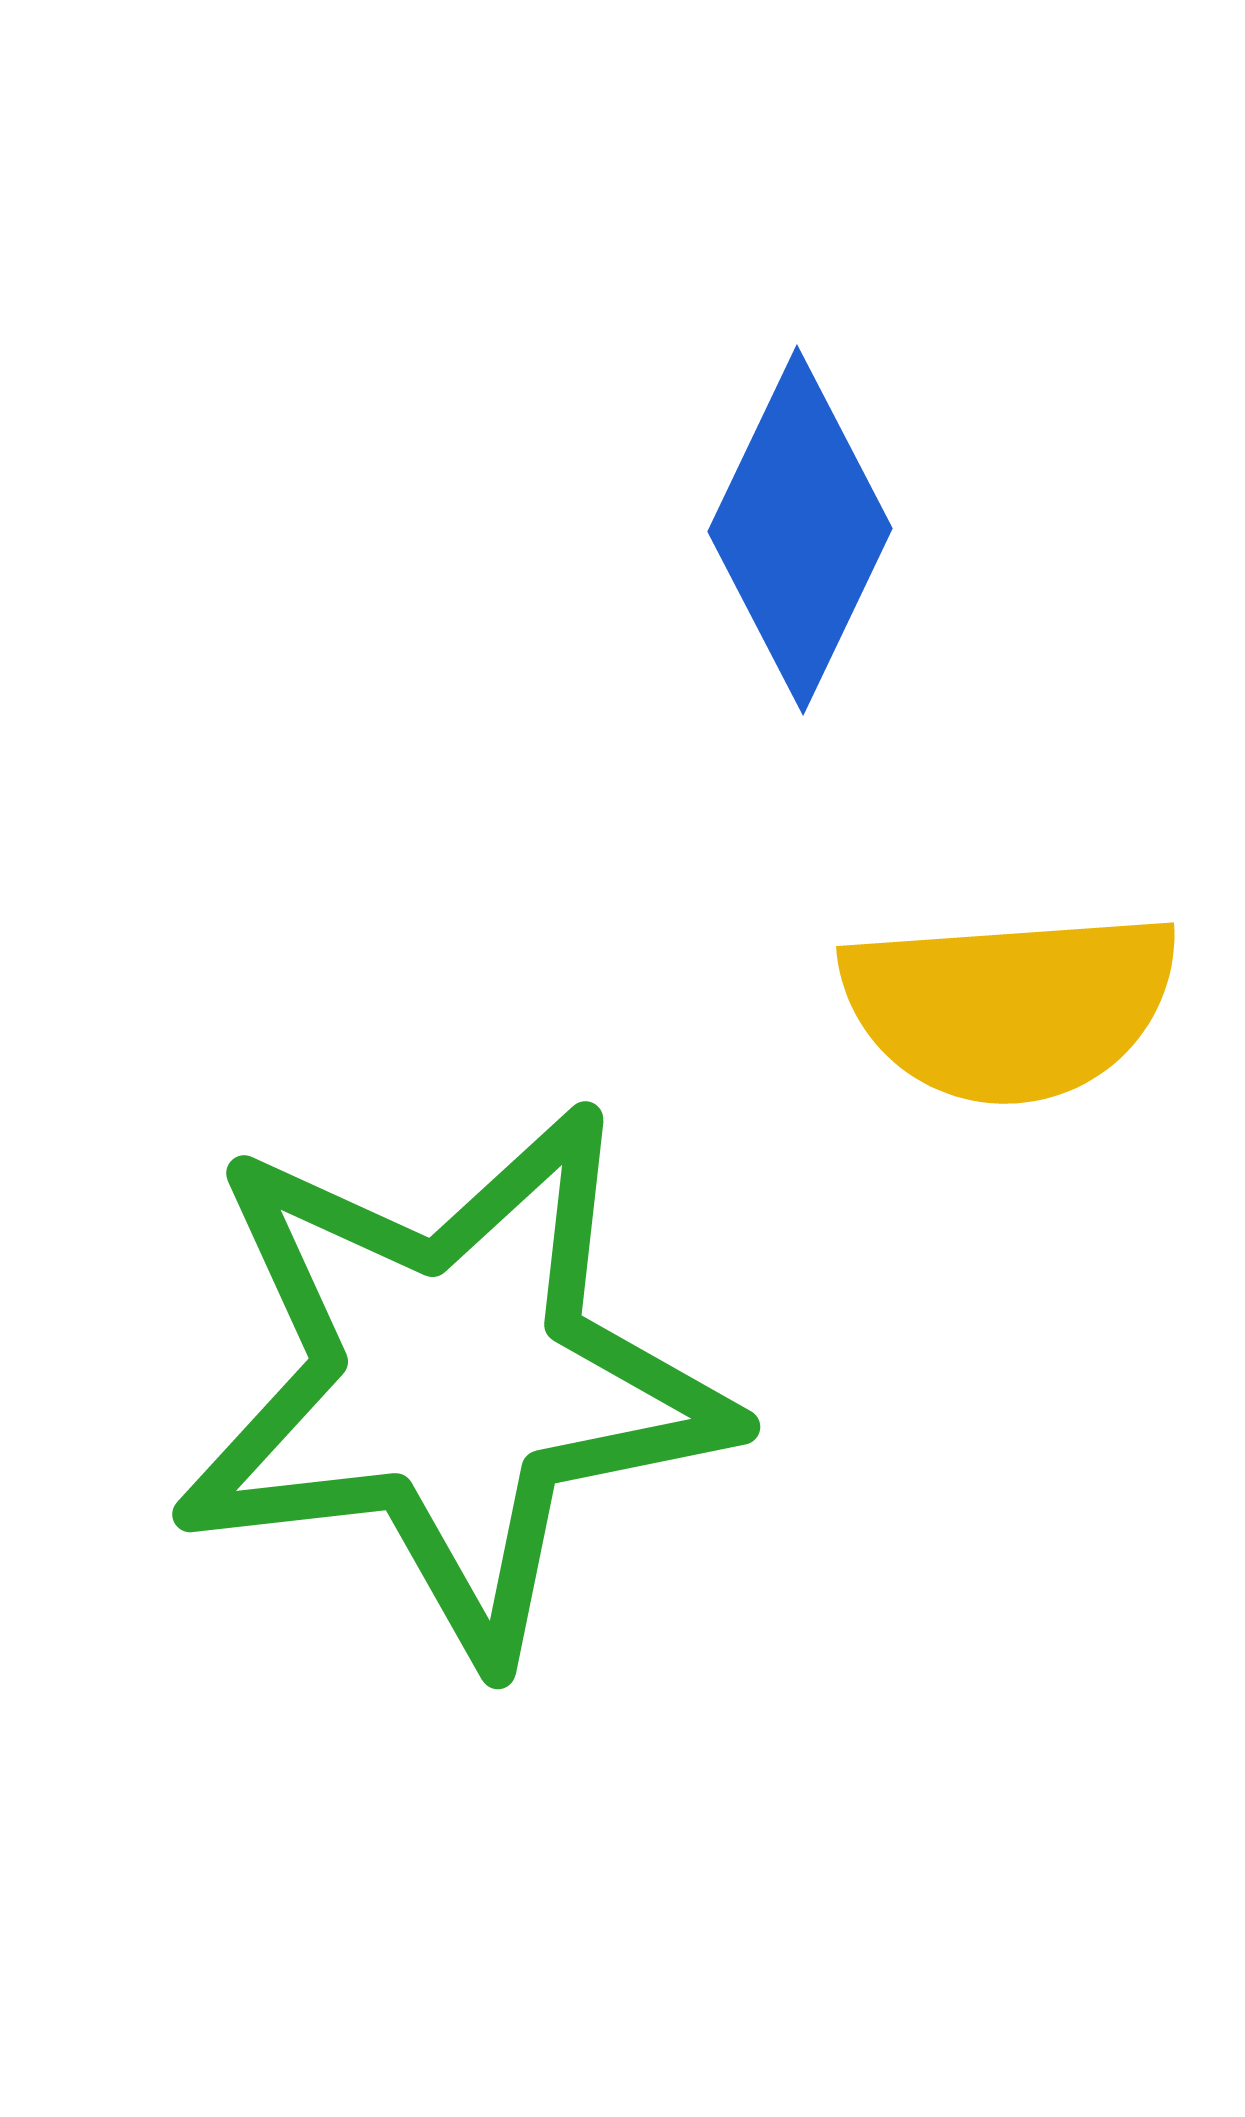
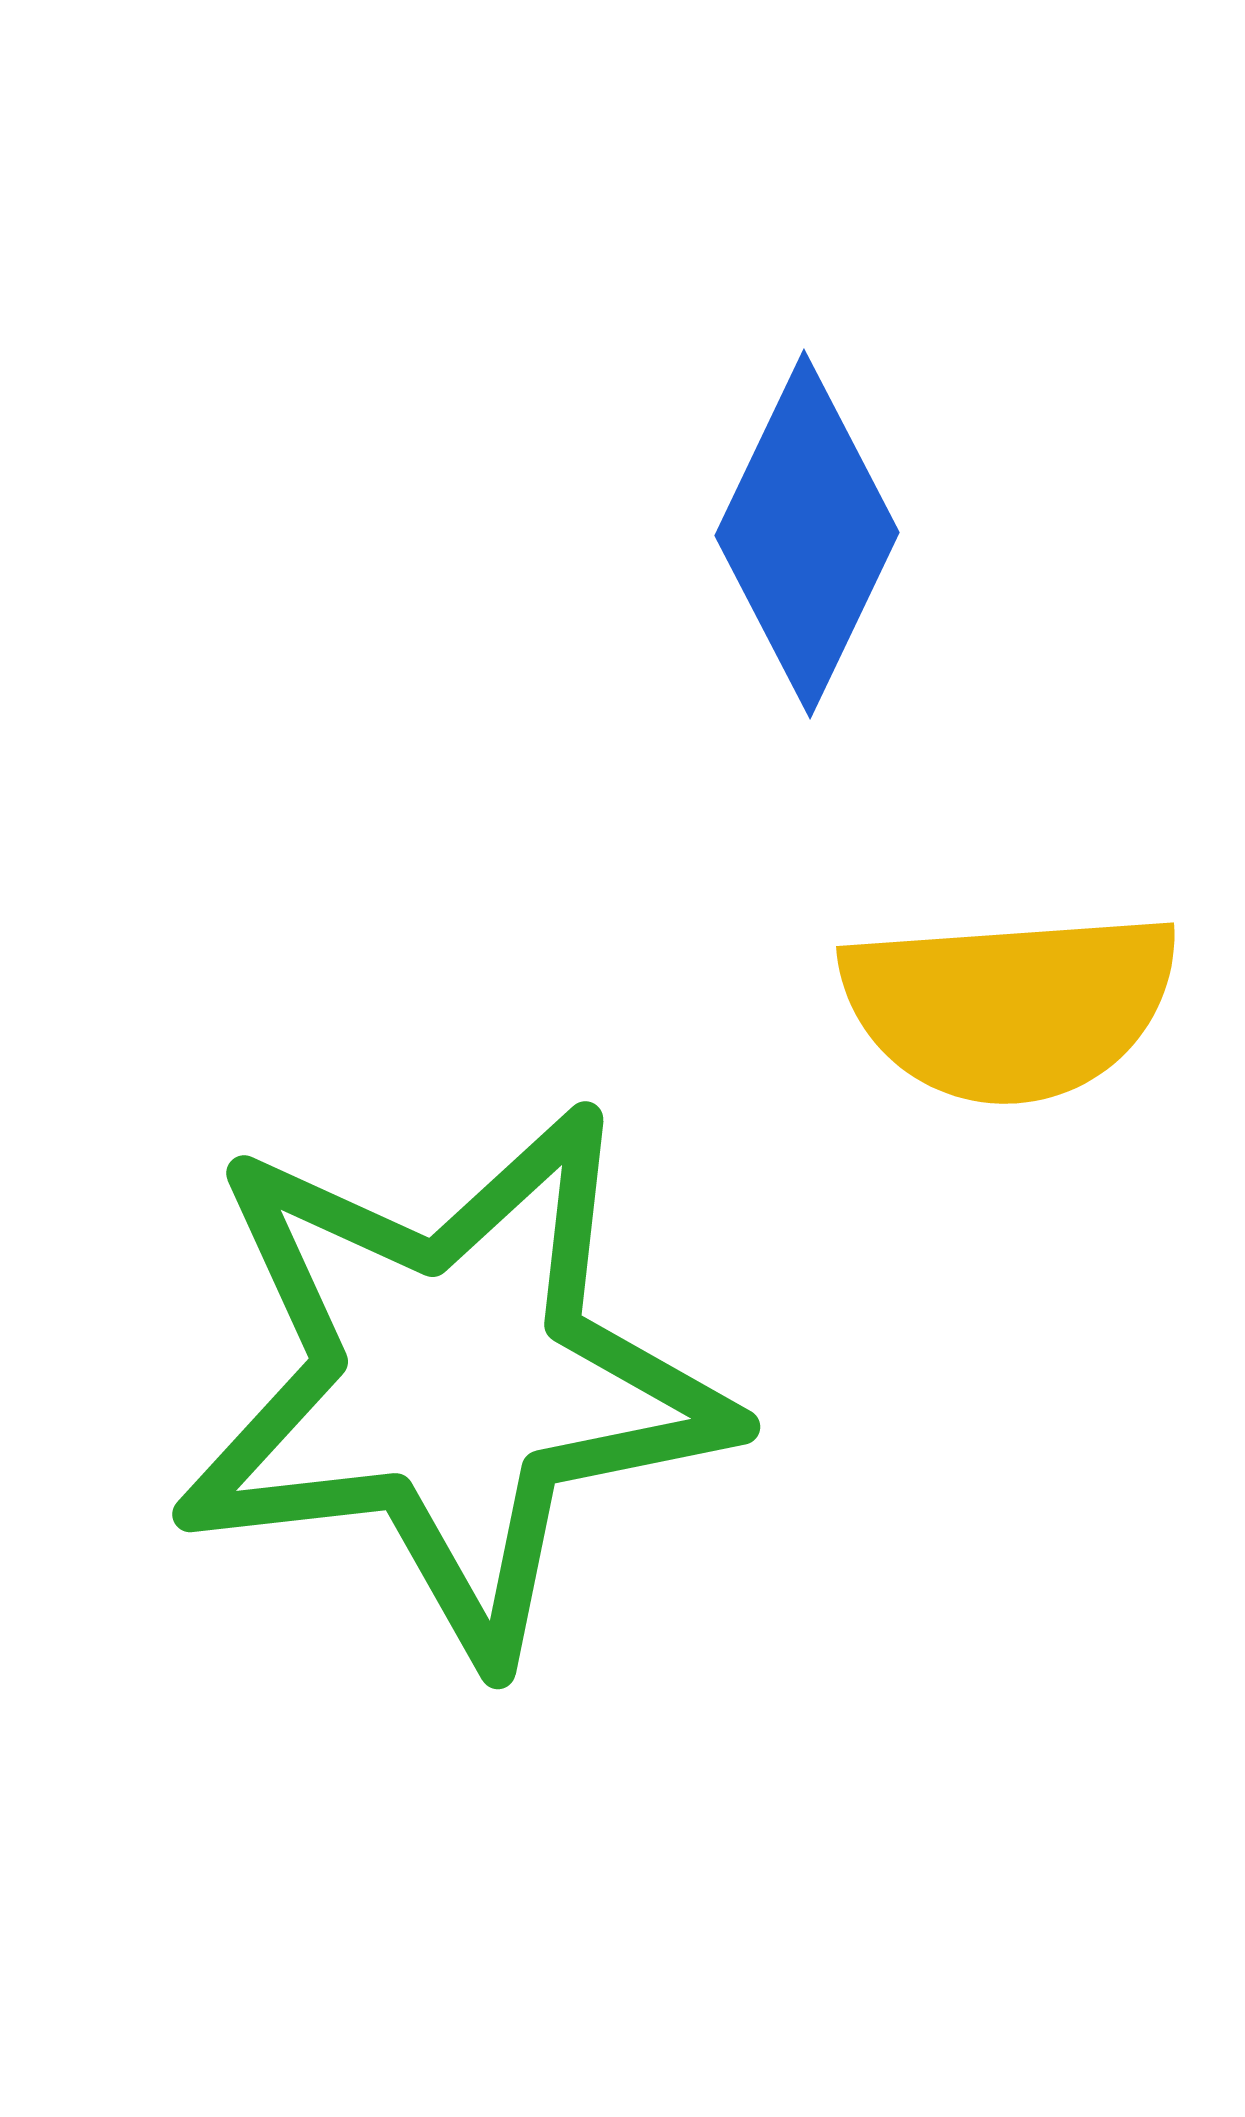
blue diamond: moved 7 px right, 4 px down
